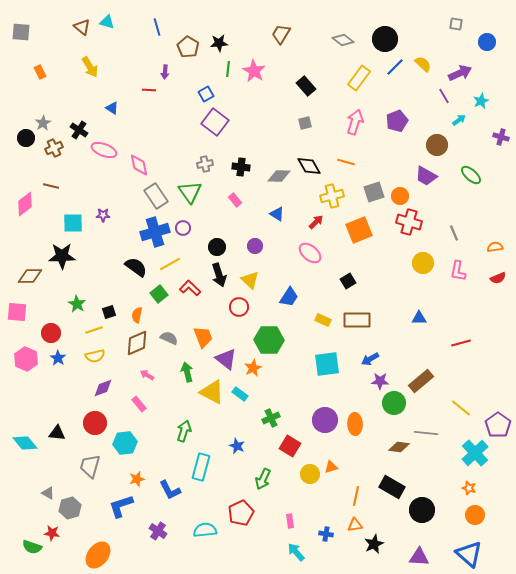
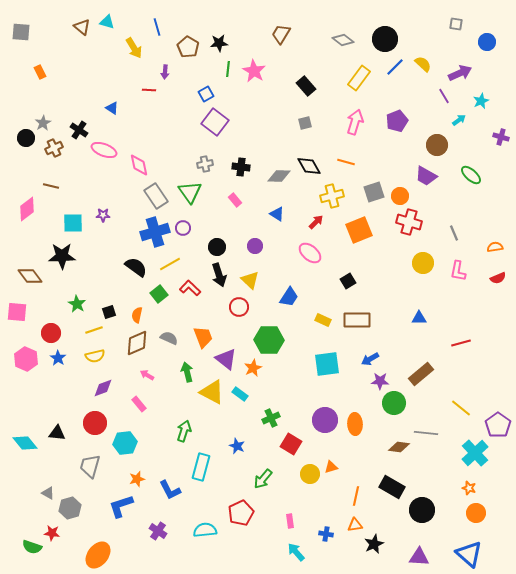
yellow arrow at (90, 67): moved 44 px right, 19 px up
pink diamond at (25, 204): moved 2 px right, 5 px down
brown diamond at (30, 276): rotated 55 degrees clockwise
brown rectangle at (421, 381): moved 7 px up
red square at (290, 446): moved 1 px right, 2 px up
green arrow at (263, 479): rotated 15 degrees clockwise
orange circle at (475, 515): moved 1 px right, 2 px up
